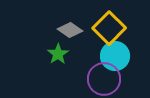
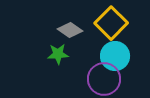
yellow square: moved 2 px right, 5 px up
green star: rotated 30 degrees clockwise
